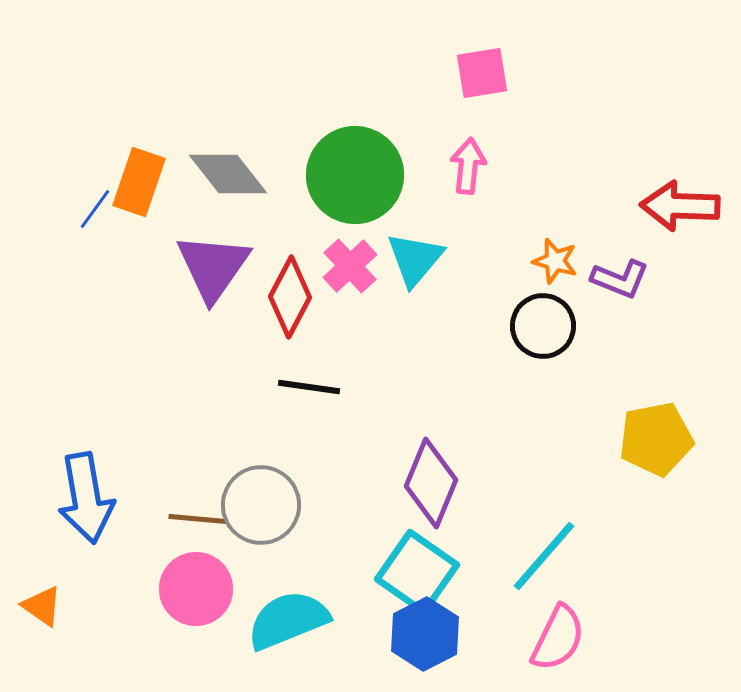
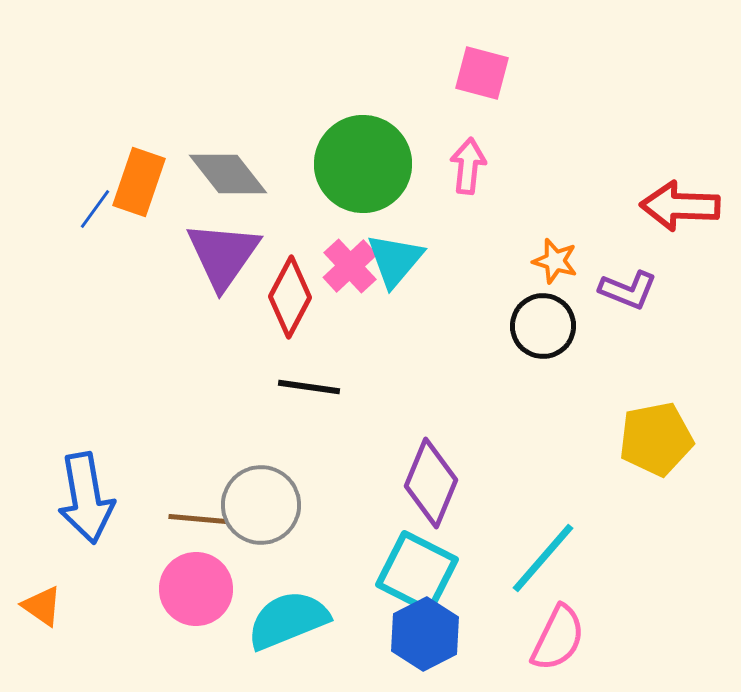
pink square: rotated 24 degrees clockwise
green circle: moved 8 px right, 11 px up
cyan triangle: moved 20 px left, 1 px down
purple triangle: moved 10 px right, 12 px up
purple L-shape: moved 8 px right, 11 px down
cyan line: moved 1 px left, 2 px down
cyan square: rotated 8 degrees counterclockwise
